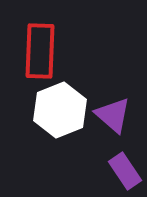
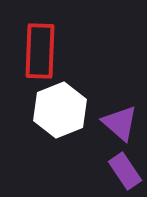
purple triangle: moved 7 px right, 8 px down
